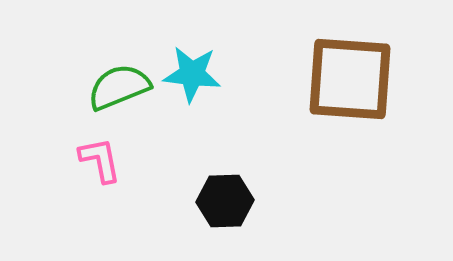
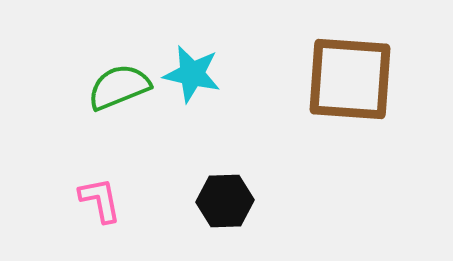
cyan star: rotated 6 degrees clockwise
pink L-shape: moved 40 px down
